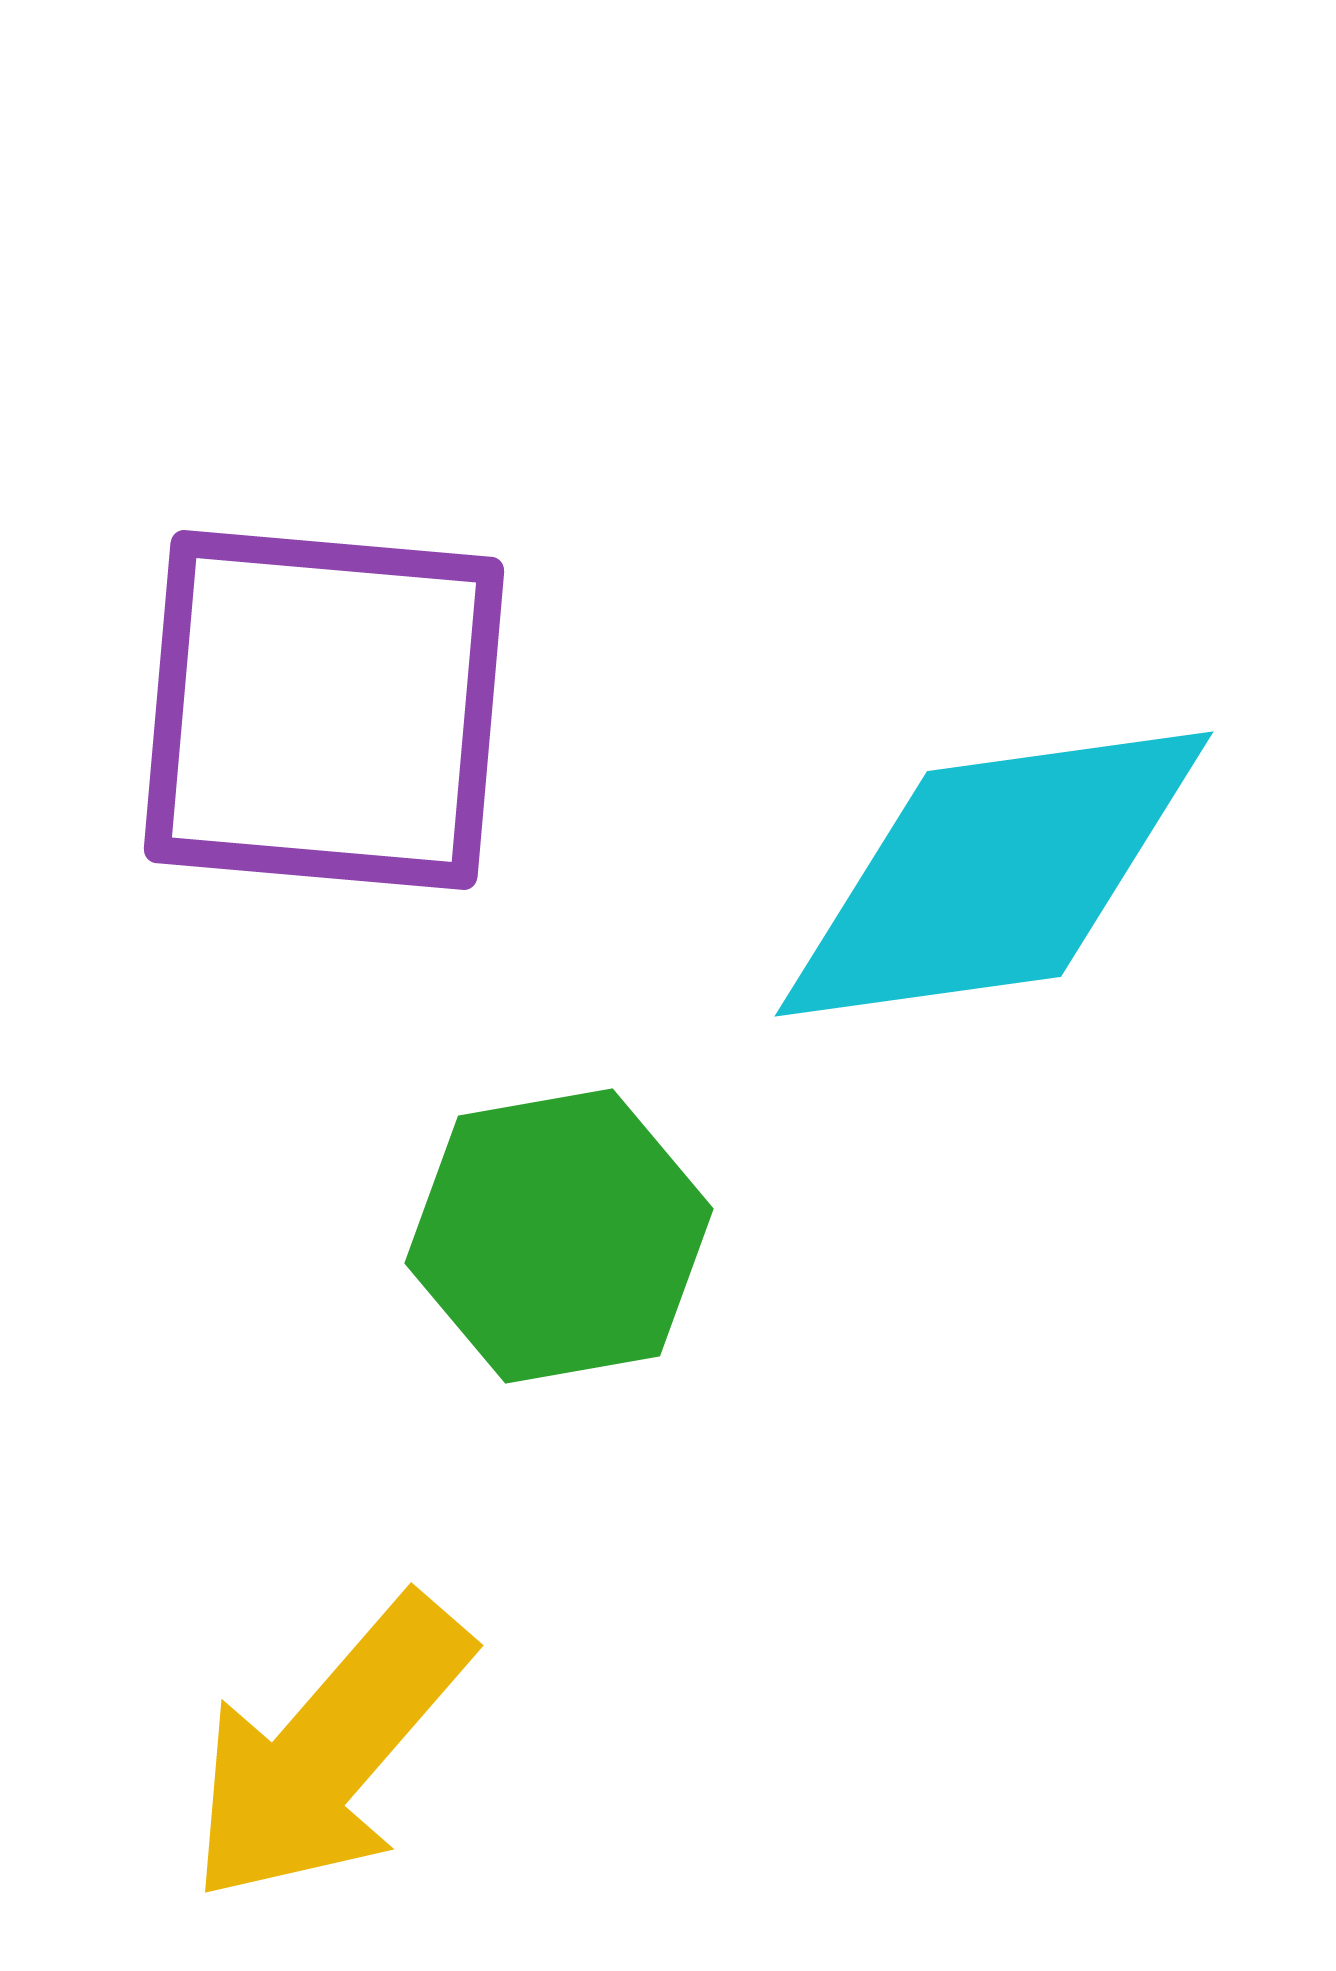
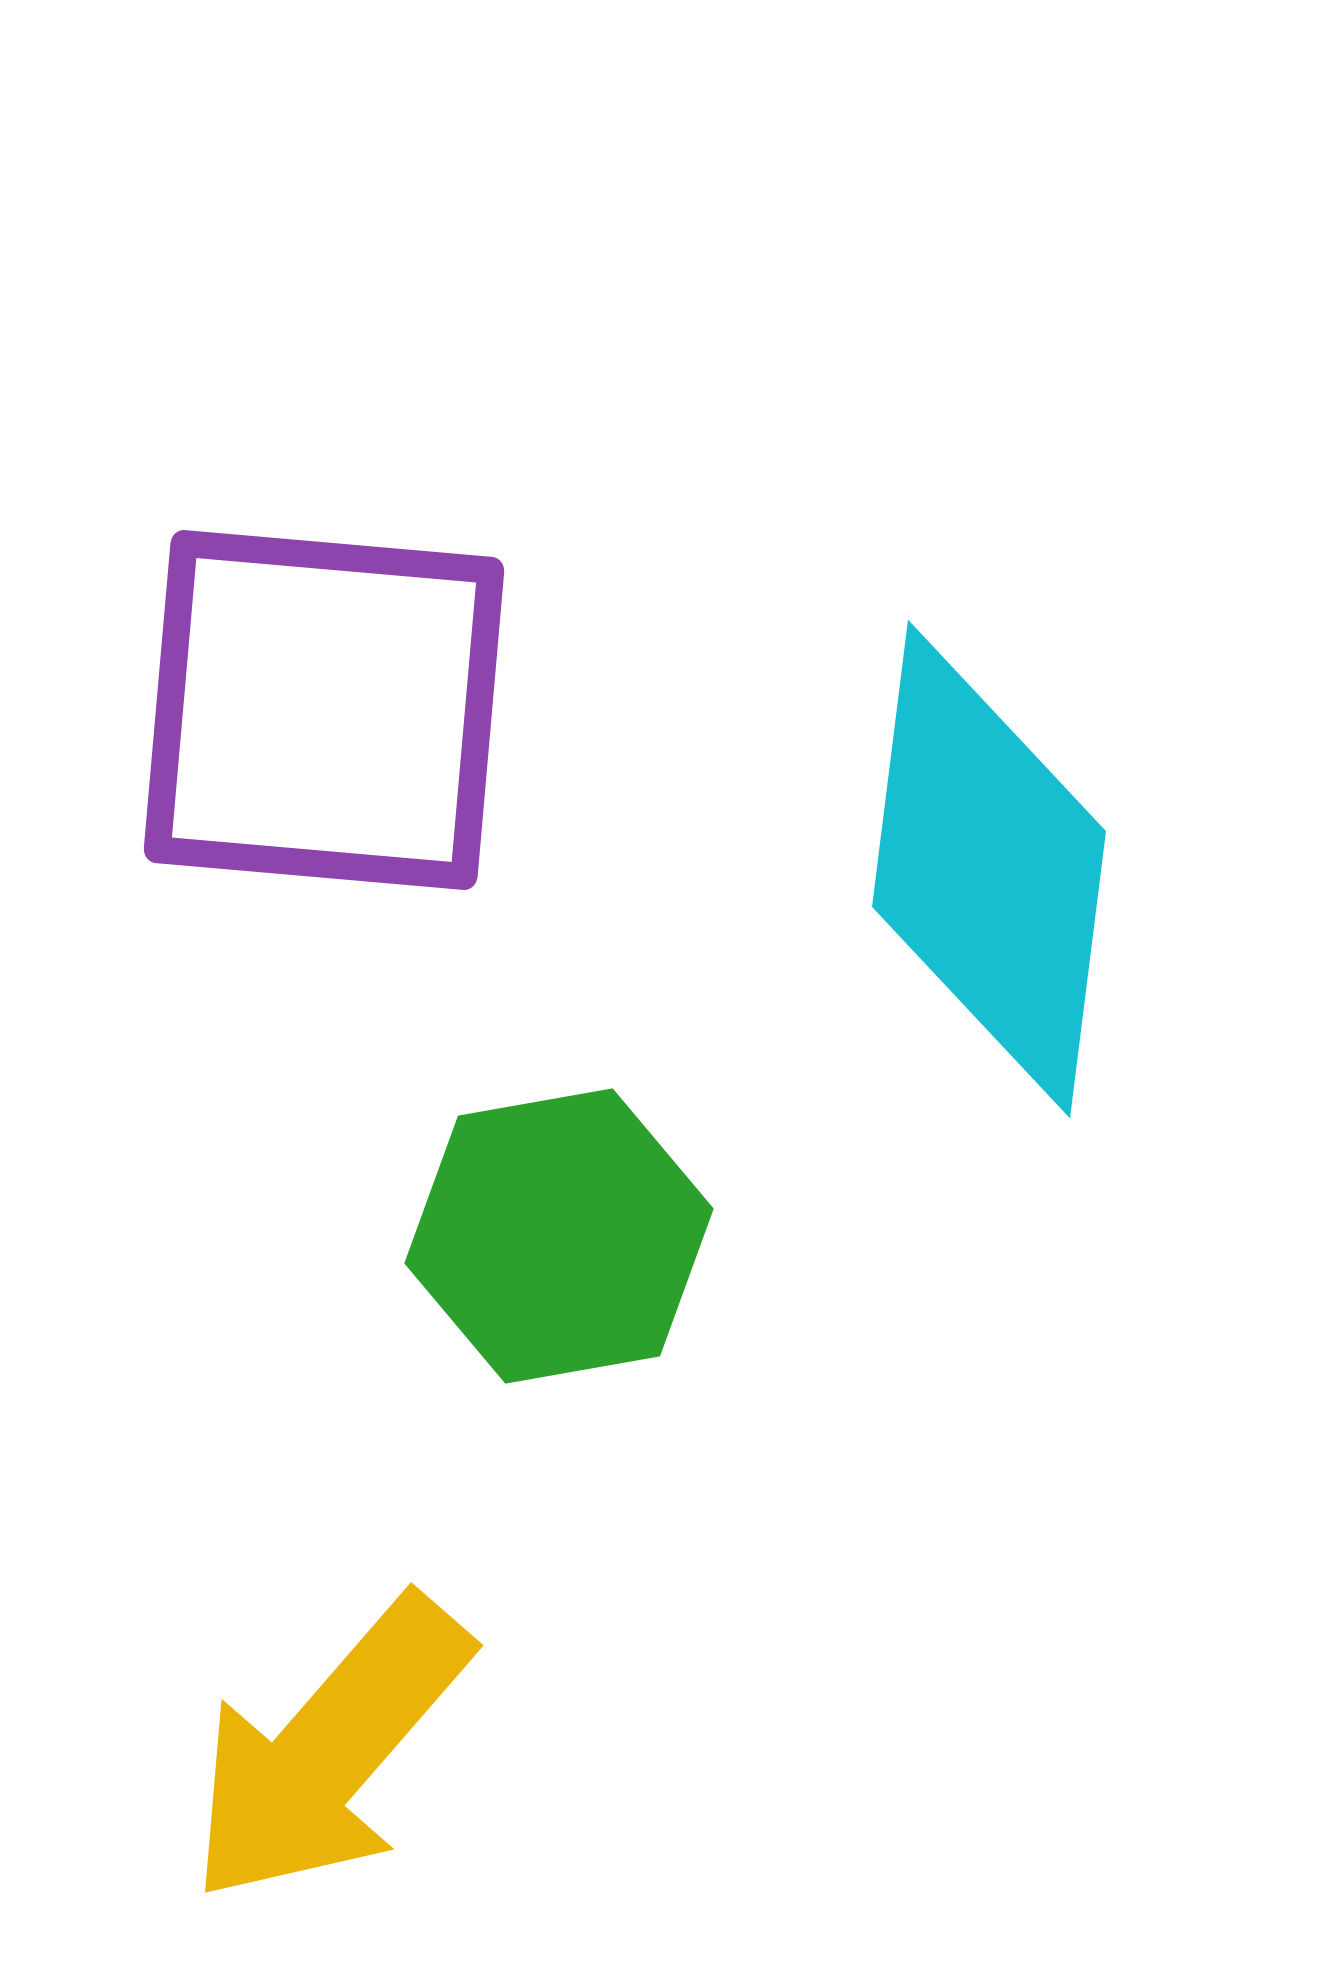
cyan diamond: moved 5 px left, 5 px up; rotated 75 degrees counterclockwise
